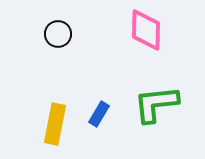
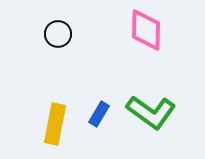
green L-shape: moved 5 px left, 8 px down; rotated 138 degrees counterclockwise
